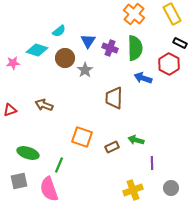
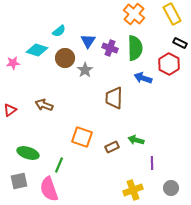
red triangle: rotated 16 degrees counterclockwise
